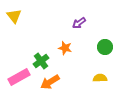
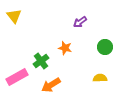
purple arrow: moved 1 px right, 1 px up
pink rectangle: moved 2 px left
orange arrow: moved 1 px right, 3 px down
